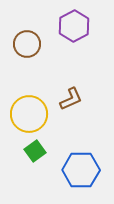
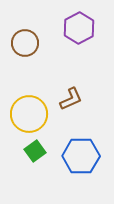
purple hexagon: moved 5 px right, 2 px down
brown circle: moved 2 px left, 1 px up
blue hexagon: moved 14 px up
